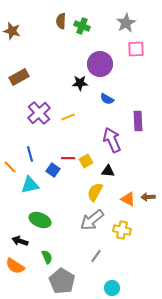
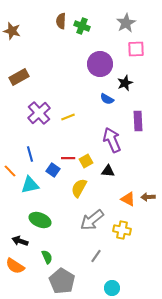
black star: moved 45 px right; rotated 21 degrees counterclockwise
orange line: moved 4 px down
yellow semicircle: moved 16 px left, 4 px up
